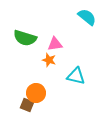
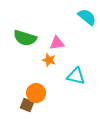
pink triangle: moved 2 px right, 1 px up
